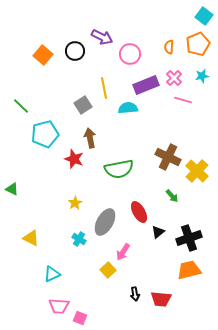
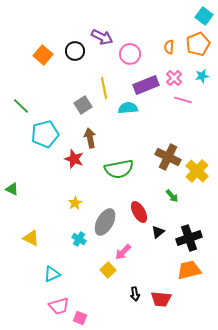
pink arrow: rotated 12 degrees clockwise
pink trapezoid: rotated 20 degrees counterclockwise
